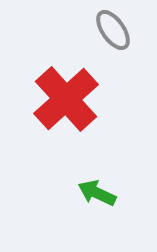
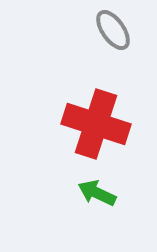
red cross: moved 30 px right, 25 px down; rotated 30 degrees counterclockwise
